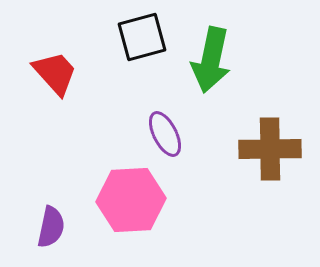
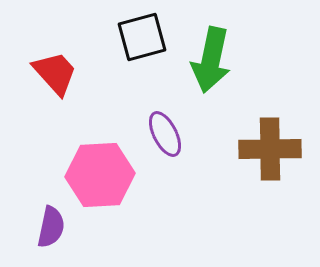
pink hexagon: moved 31 px left, 25 px up
